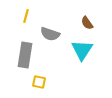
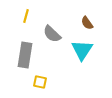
gray semicircle: moved 2 px right; rotated 24 degrees clockwise
yellow square: moved 1 px right
